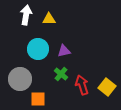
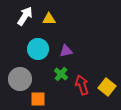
white arrow: moved 1 px left, 1 px down; rotated 24 degrees clockwise
purple triangle: moved 2 px right
